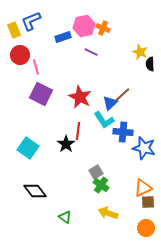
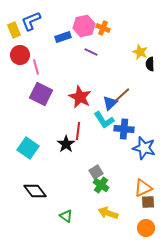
blue cross: moved 1 px right, 3 px up
green triangle: moved 1 px right, 1 px up
